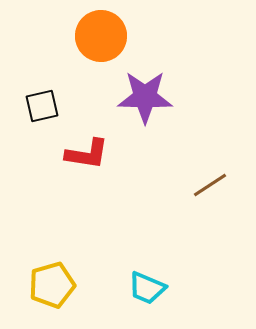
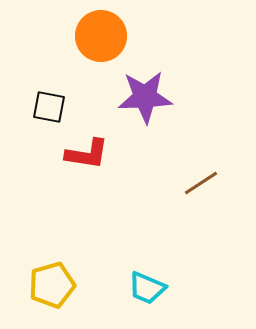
purple star: rotated 4 degrees counterclockwise
black square: moved 7 px right, 1 px down; rotated 24 degrees clockwise
brown line: moved 9 px left, 2 px up
